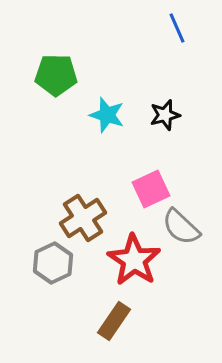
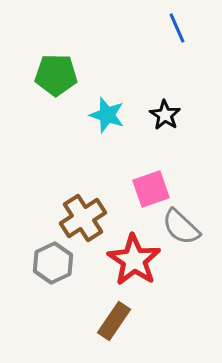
black star: rotated 24 degrees counterclockwise
pink square: rotated 6 degrees clockwise
